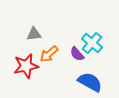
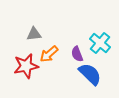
cyan cross: moved 8 px right
purple semicircle: rotated 21 degrees clockwise
blue semicircle: moved 8 px up; rotated 15 degrees clockwise
